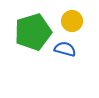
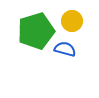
green pentagon: moved 3 px right, 1 px up
